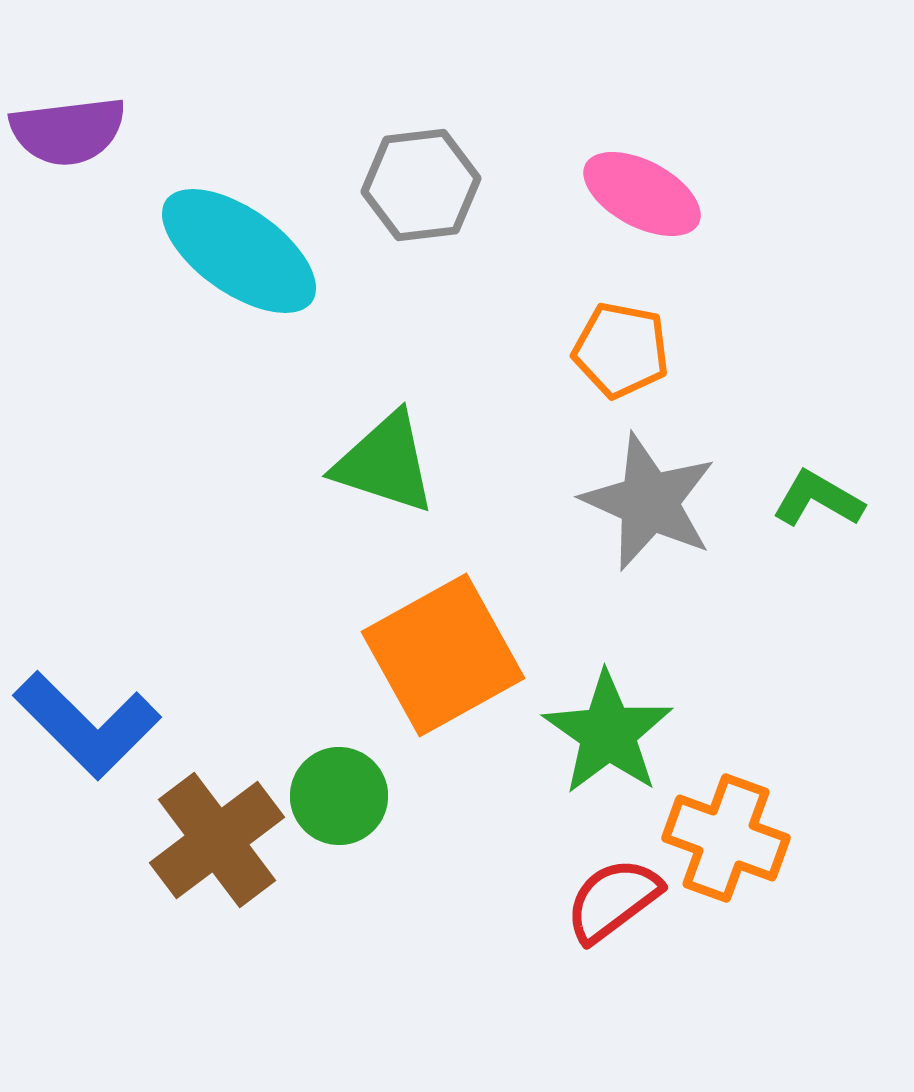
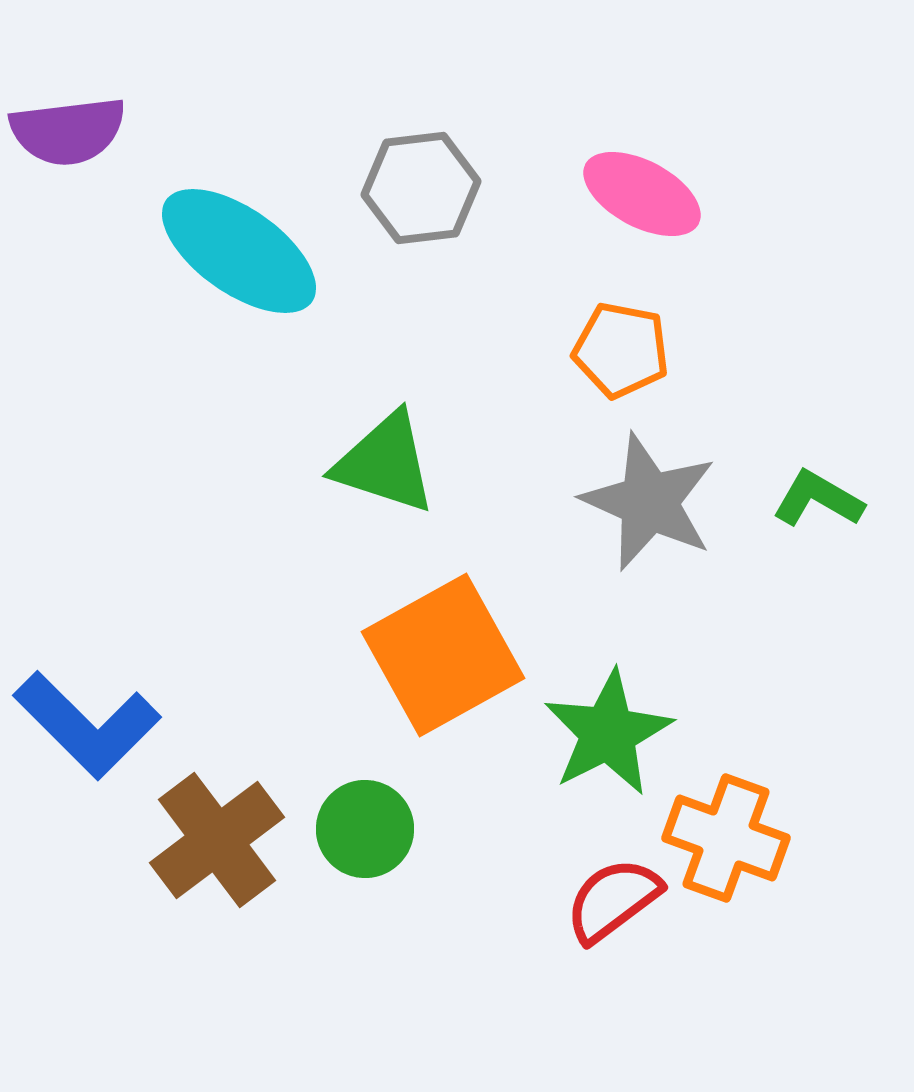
gray hexagon: moved 3 px down
green star: rotated 10 degrees clockwise
green circle: moved 26 px right, 33 px down
